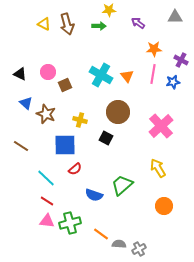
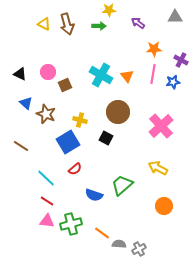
blue square: moved 3 px right, 3 px up; rotated 30 degrees counterclockwise
yellow arrow: rotated 30 degrees counterclockwise
green cross: moved 1 px right, 1 px down
orange line: moved 1 px right, 1 px up
